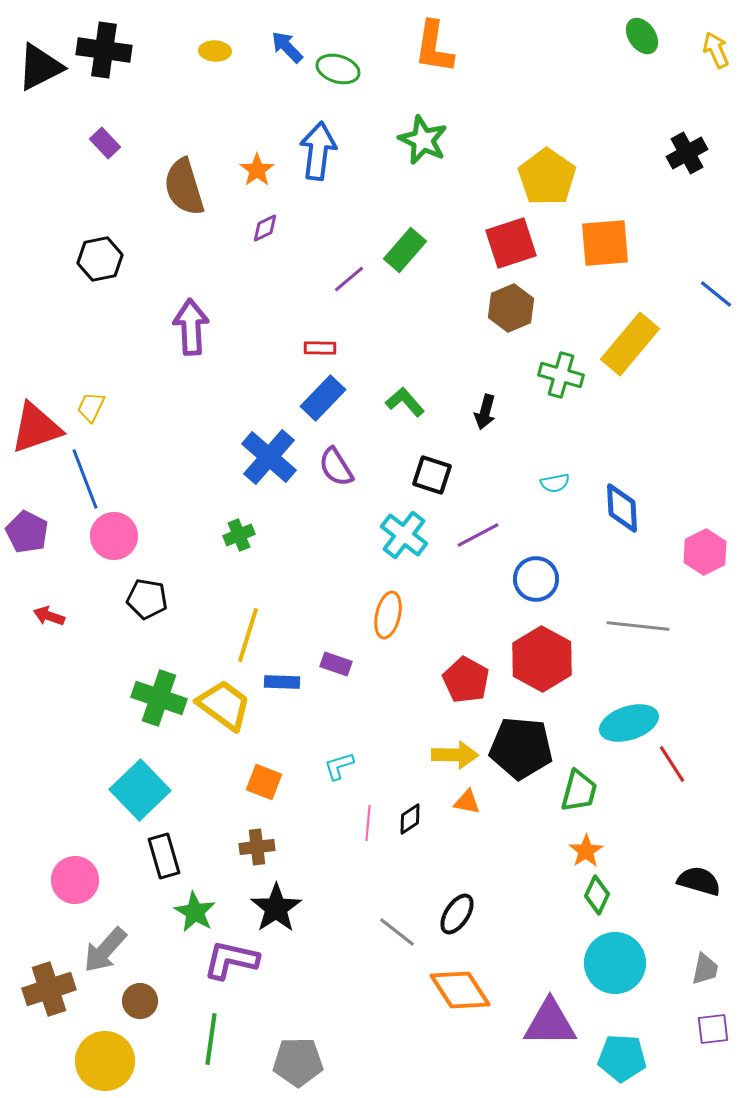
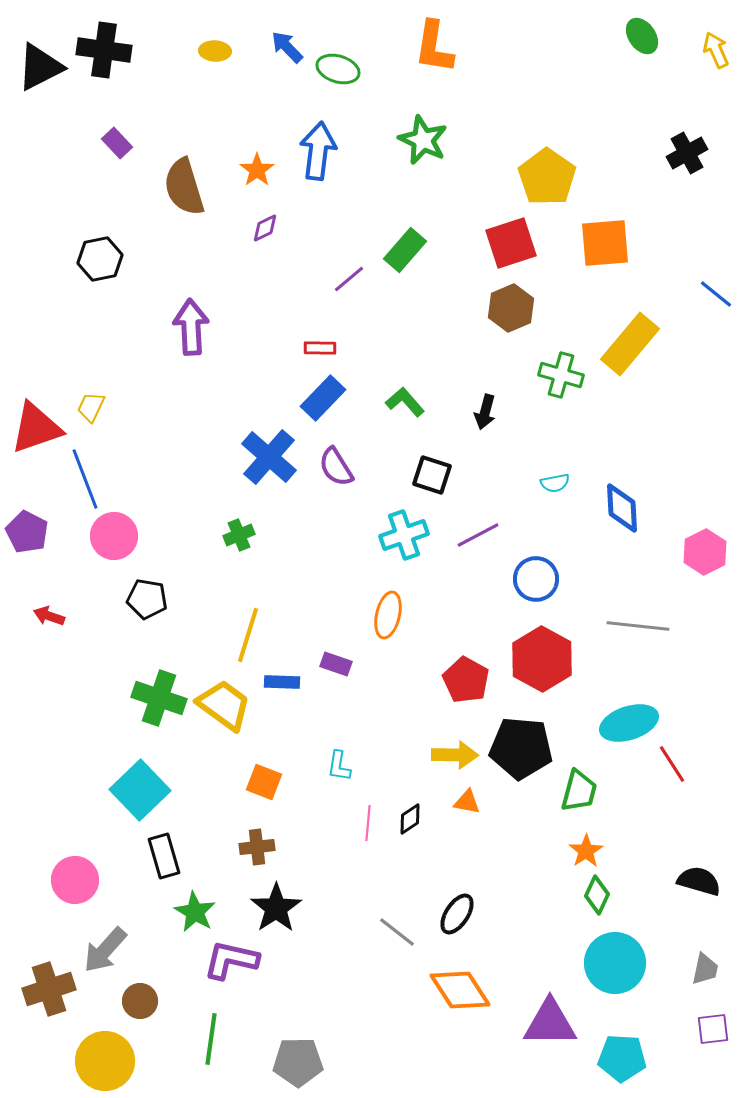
purple rectangle at (105, 143): moved 12 px right
cyan cross at (404, 535): rotated 33 degrees clockwise
cyan L-shape at (339, 766): rotated 64 degrees counterclockwise
